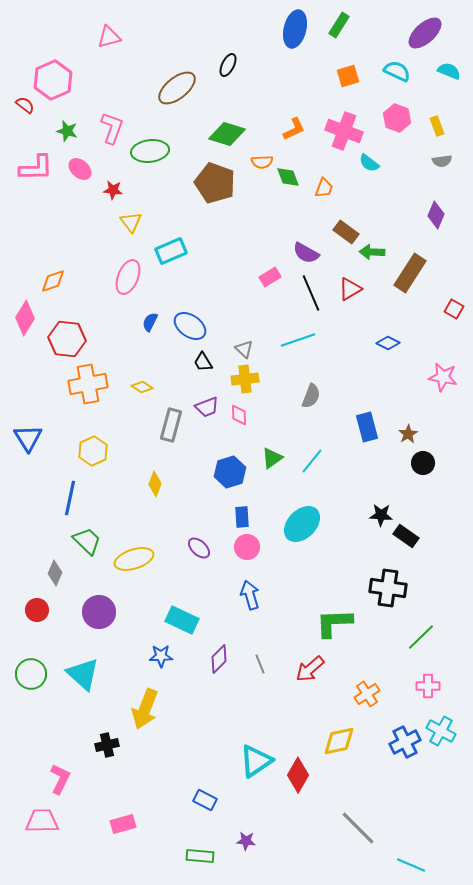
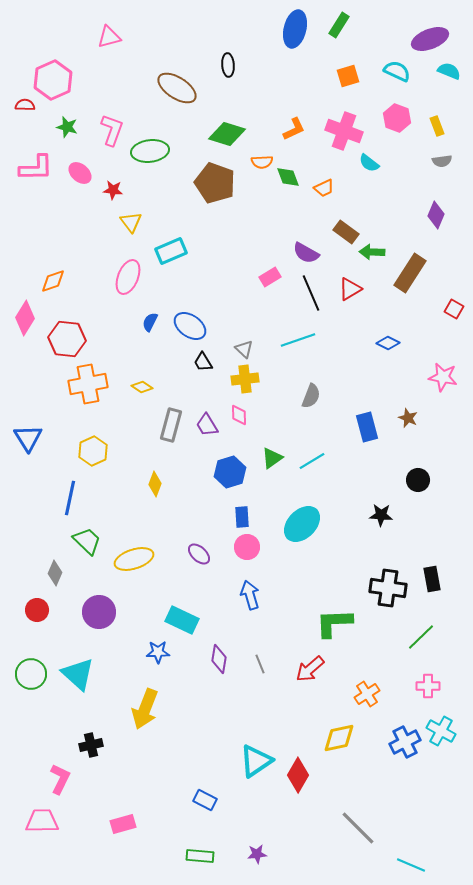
purple ellipse at (425, 33): moved 5 px right, 6 px down; rotated 21 degrees clockwise
black ellipse at (228, 65): rotated 30 degrees counterclockwise
brown ellipse at (177, 88): rotated 72 degrees clockwise
red semicircle at (25, 105): rotated 36 degrees counterclockwise
pink L-shape at (112, 128): moved 2 px down
green star at (67, 131): moved 4 px up
pink ellipse at (80, 169): moved 4 px down
orange trapezoid at (324, 188): rotated 45 degrees clockwise
purple trapezoid at (207, 407): moved 18 px down; rotated 80 degrees clockwise
brown star at (408, 434): moved 16 px up; rotated 18 degrees counterclockwise
cyan line at (312, 461): rotated 20 degrees clockwise
black circle at (423, 463): moved 5 px left, 17 px down
black rectangle at (406, 536): moved 26 px right, 43 px down; rotated 45 degrees clockwise
purple ellipse at (199, 548): moved 6 px down
blue star at (161, 656): moved 3 px left, 4 px up
purple diamond at (219, 659): rotated 36 degrees counterclockwise
cyan triangle at (83, 674): moved 5 px left
yellow diamond at (339, 741): moved 3 px up
black cross at (107, 745): moved 16 px left
purple star at (246, 841): moved 11 px right, 13 px down; rotated 12 degrees counterclockwise
